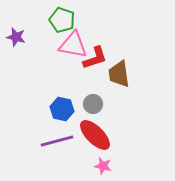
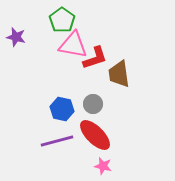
green pentagon: rotated 15 degrees clockwise
